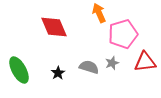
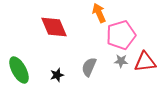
pink pentagon: moved 2 px left, 1 px down
gray star: moved 9 px right, 2 px up; rotated 24 degrees clockwise
gray semicircle: rotated 84 degrees counterclockwise
black star: moved 1 px left, 2 px down; rotated 16 degrees clockwise
